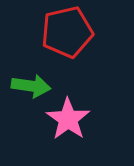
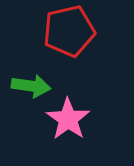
red pentagon: moved 2 px right, 1 px up
